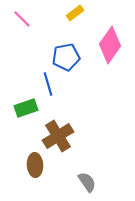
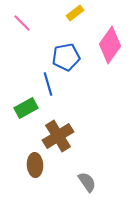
pink line: moved 4 px down
green rectangle: rotated 10 degrees counterclockwise
